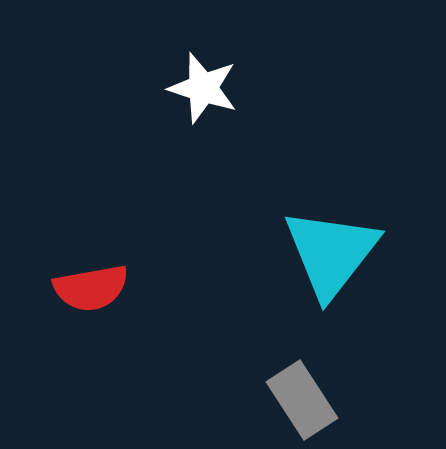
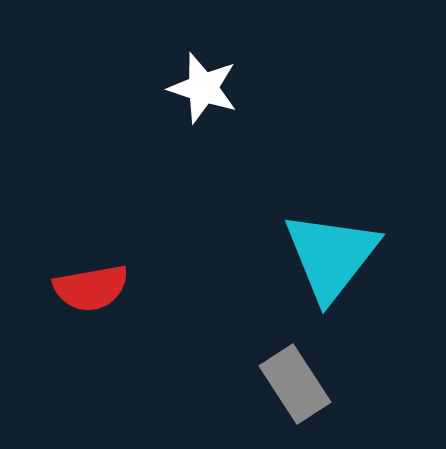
cyan triangle: moved 3 px down
gray rectangle: moved 7 px left, 16 px up
